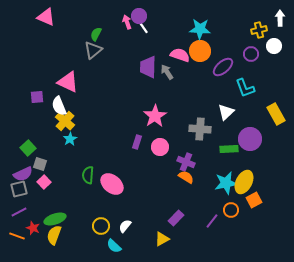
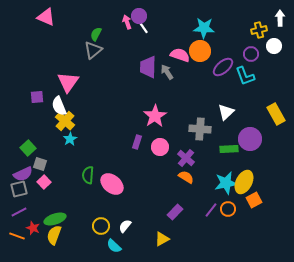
cyan star at (200, 29): moved 4 px right, 1 px up
pink triangle at (68, 82): rotated 40 degrees clockwise
cyan L-shape at (245, 88): moved 12 px up
purple cross at (186, 162): moved 4 px up; rotated 18 degrees clockwise
orange circle at (231, 210): moved 3 px left, 1 px up
purple rectangle at (176, 218): moved 1 px left, 6 px up
purple line at (212, 221): moved 1 px left, 11 px up
